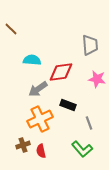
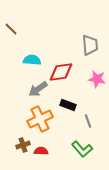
gray line: moved 1 px left, 2 px up
red semicircle: rotated 104 degrees clockwise
